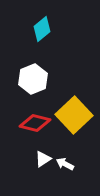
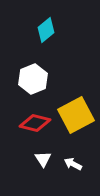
cyan diamond: moved 4 px right, 1 px down
yellow square: moved 2 px right; rotated 15 degrees clockwise
white triangle: rotated 30 degrees counterclockwise
white arrow: moved 8 px right
